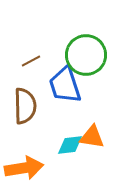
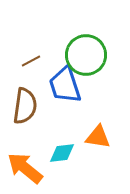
brown semicircle: rotated 9 degrees clockwise
orange triangle: moved 6 px right
cyan diamond: moved 8 px left, 8 px down
orange arrow: moved 1 px right; rotated 132 degrees counterclockwise
